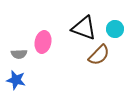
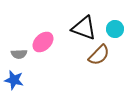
pink ellipse: rotated 35 degrees clockwise
blue star: moved 2 px left
